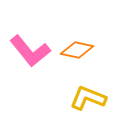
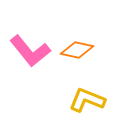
yellow L-shape: moved 1 px left, 2 px down
